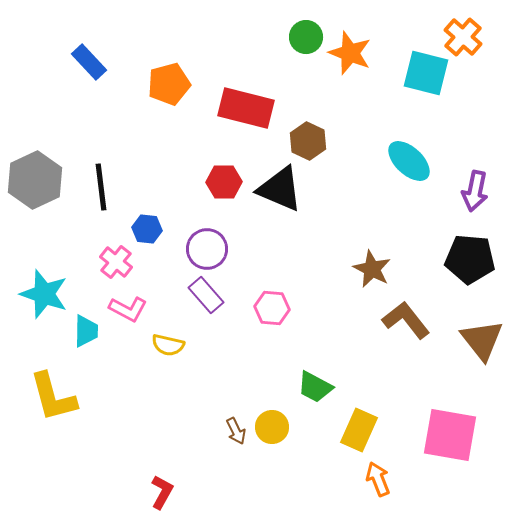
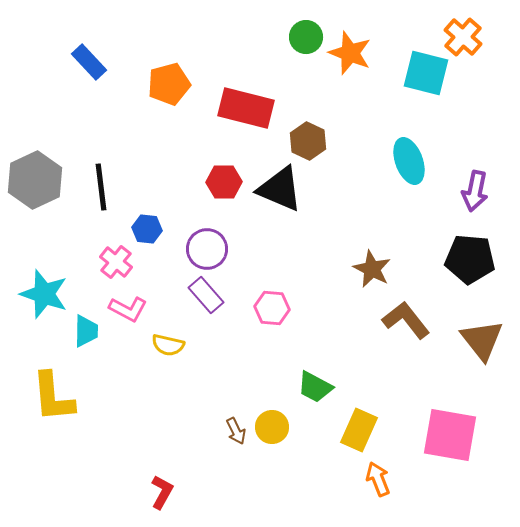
cyan ellipse: rotated 27 degrees clockwise
yellow L-shape: rotated 10 degrees clockwise
